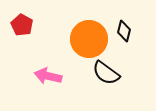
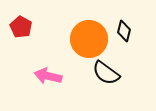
red pentagon: moved 1 px left, 2 px down
